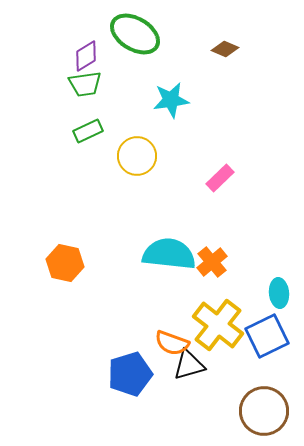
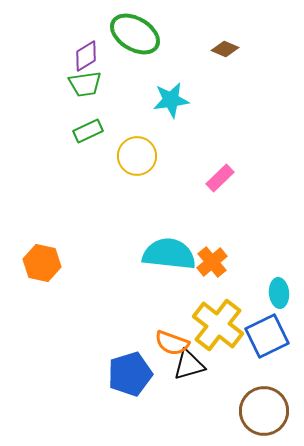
orange hexagon: moved 23 px left
